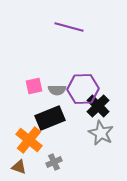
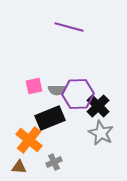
purple hexagon: moved 5 px left, 5 px down
brown triangle: rotated 14 degrees counterclockwise
